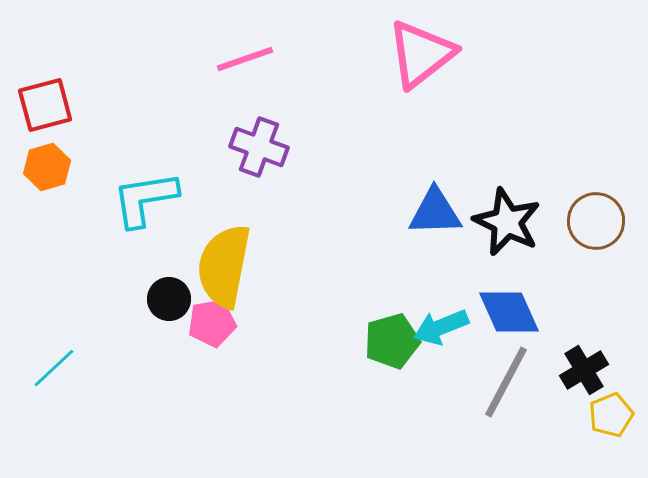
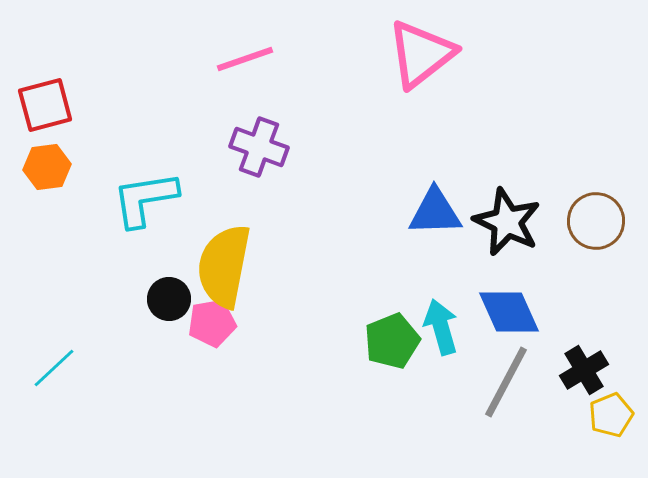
orange hexagon: rotated 9 degrees clockwise
cyan arrow: rotated 96 degrees clockwise
green pentagon: rotated 6 degrees counterclockwise
